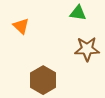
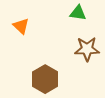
brown hexagon: moved 2 px right, 1 px up
